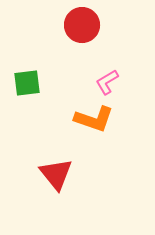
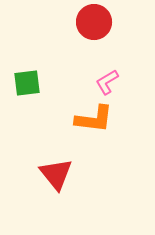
red circle: moved 12 px right, 3 px up
orange L-shape: rotated 12 degrees counterclockwise
